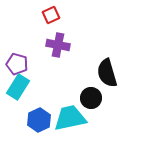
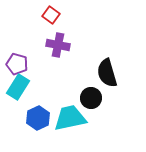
red square: rotated 30 degrees counterclockwise
blue hexagon: moved 1 px left, 2 px up
